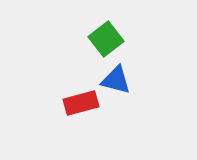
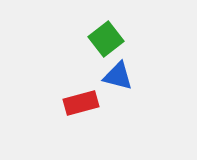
blue triangle: moved 2 px right, 4 px up
